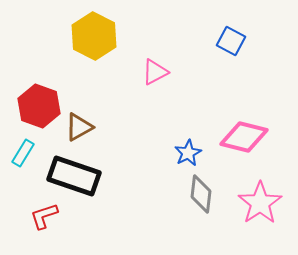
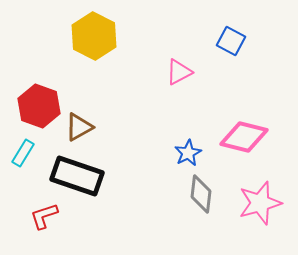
pink triangle: moved 24 px right
black rectangle: moved 3 px right
pink star: rotated 18 degrees clockwise
